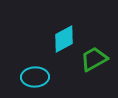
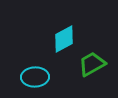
green trapezoid: moved 2 px left, 5 px down
